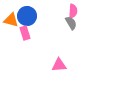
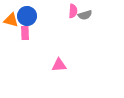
gray semicircle: moved 14 px right, 8 px up; rotated 104 degrees clockwise
pink rectangle: rotated 16 degrees clockwise
